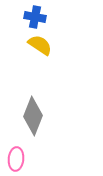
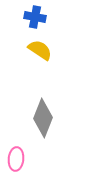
yellow semicircle: moved 5 px down
gray diamond: moved 10 px right, 2 px down
